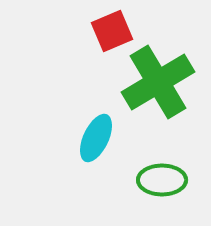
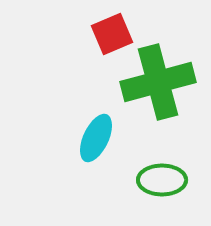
red square: moved 3 px down
green cross: rotated 16 degrees clockwise
